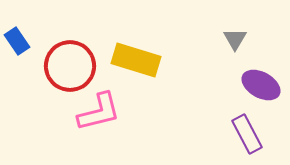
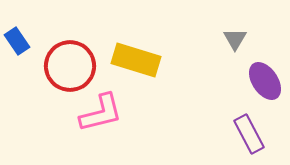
purple ellipse: moved 4 px right, 4 px up; rotated 27 degrees clockwise
pink L-shape: moved 2 px right, 1 px down
purple rectangle: moved 2 px right
